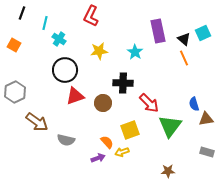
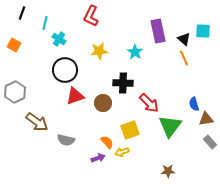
cyan square: moved 2 px up; rotated 28 degrees clockwise
gray rectangle: moved 3 px right, 10 px up; rotated 32 degrees clockwise
